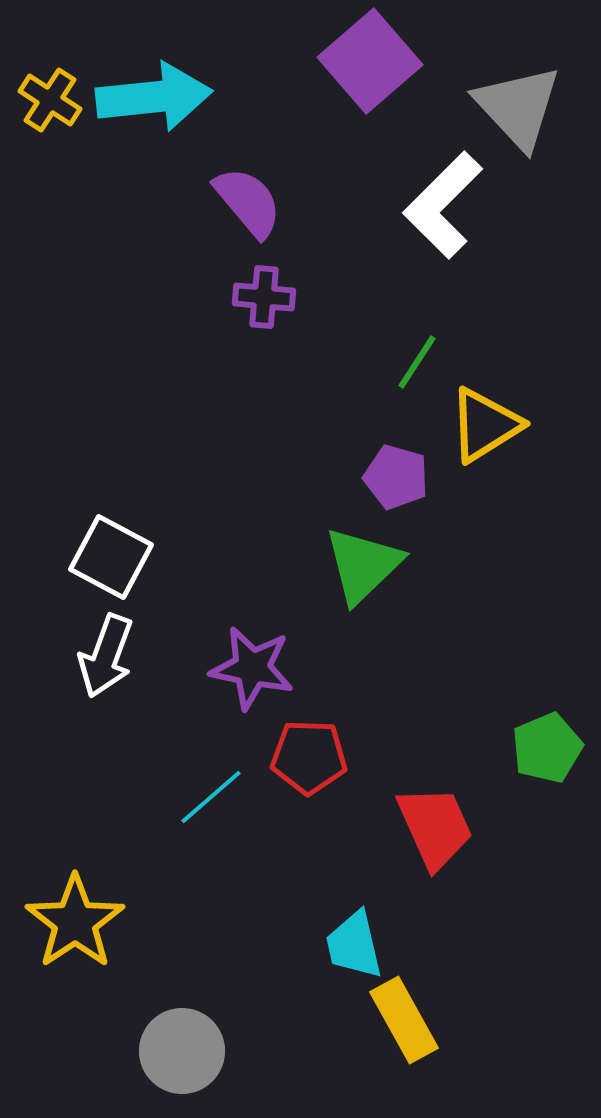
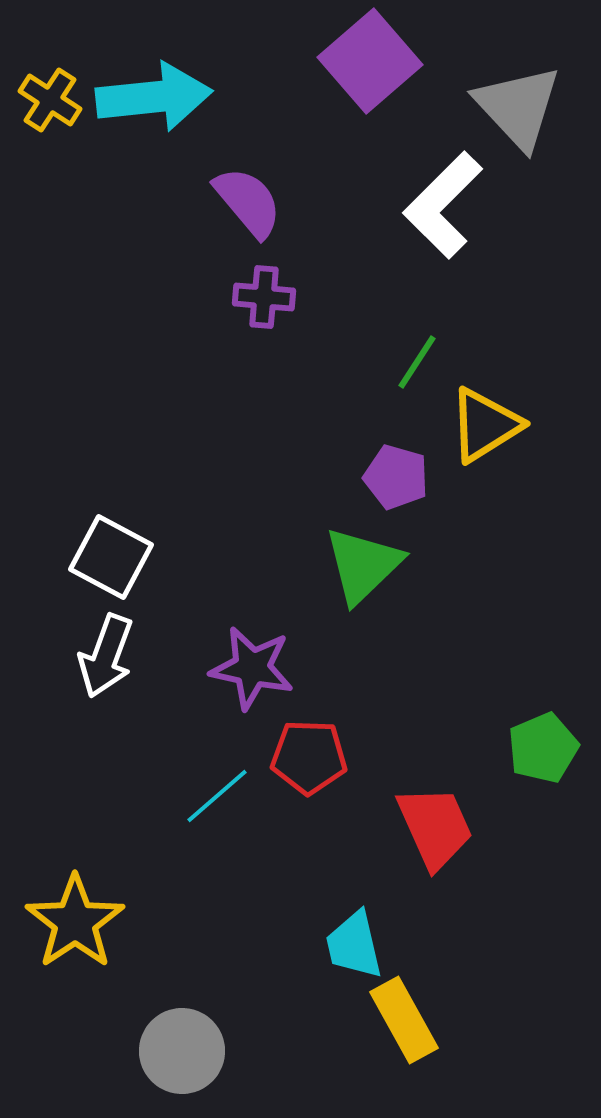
green pentagon: moved 4 px left
cyan line: moved 6 px right, 1 px up
